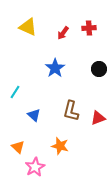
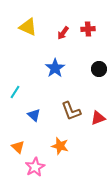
red cross: moved 1 px left, 1 px down
brown L-shape: rotated 35 degrees counterclockwise
